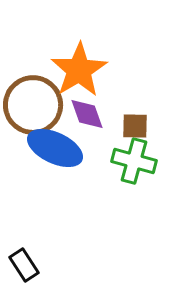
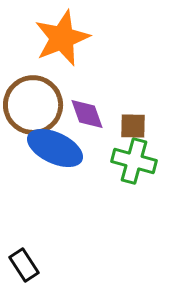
orange star: moved 17 px left, 32 px up; rotated 10 degrees clockwise
brown square: moved 2 px left
